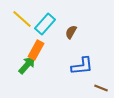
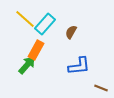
yellow line: moved 3 px right
blue L-shape: moved 3 px left
